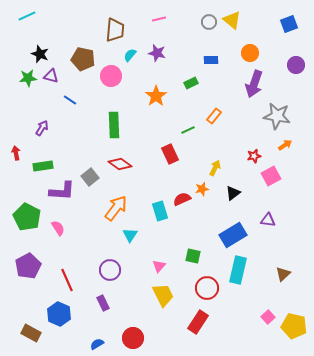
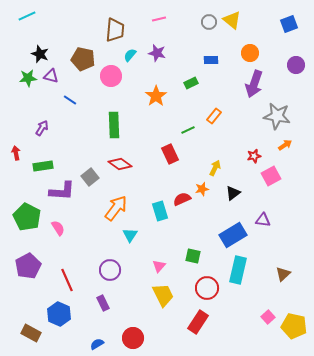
purple triangle at (268, 220): moved 5 px left
